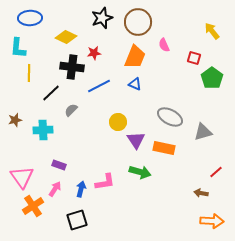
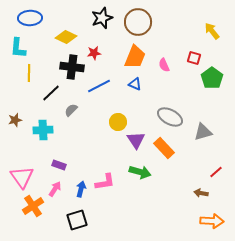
pink semicircle: moved 20 px down
orange rectangle: rotated 35 degrees clockwise
